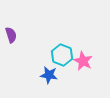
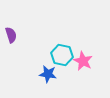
cyan hexagon: rotated 10 degrees counterclockwise
blue star: moved 1 px left, 1 px up
